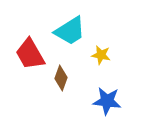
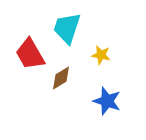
cyan trapezoid: moved 3 px left, 3 px up; rotated 140 degrees clockwise
brown diamond: rotated 40 degrees clockwise
blue star: rotated 12 degrees clockwise
